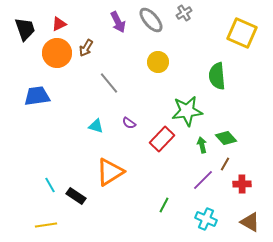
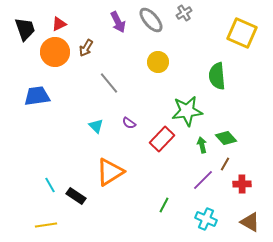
orange circle: moved 2 px left, 1 px up
cyan triangle: rotated 28 degrees clockwise
